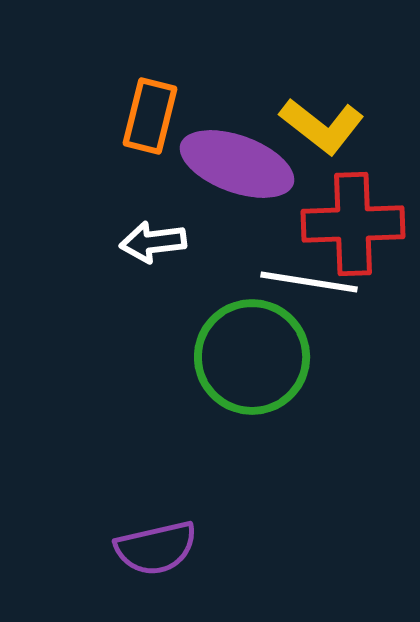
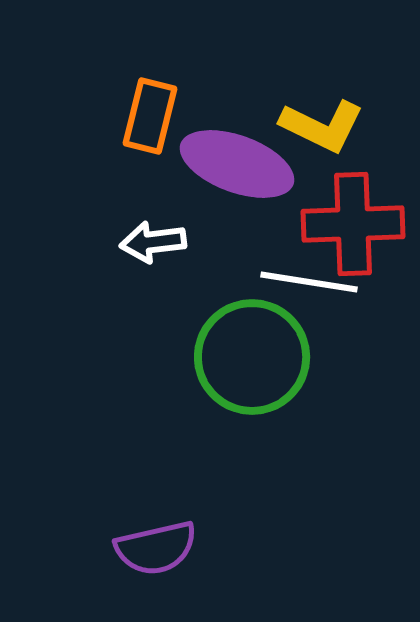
yellow L-shape: rotated 12 degrees counterclockwise
